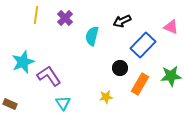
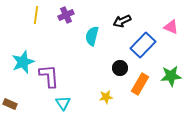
purple cross: moved 1 px right, 3 px up; rotated 21 degrees clockwise
purple L-shape: rotated 30 degrees clockwise
